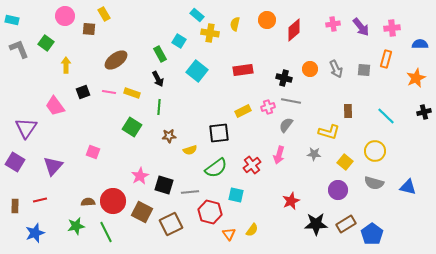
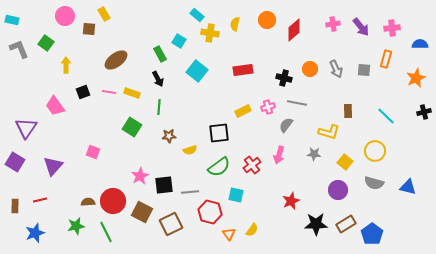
gray line at (291, 101): moved 6 px right, 2 px down
green semicircle at (216, 168): moved 3 px right, 1 px up
black square at (164, 185): rotated 24 degrees counterclockwise
